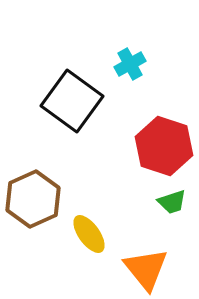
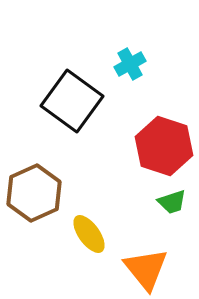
brown hexagon: moved 1 px right, 6 px up
